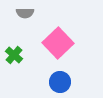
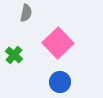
gray semicircle: moved 1 px right; rotated 78 degrees counterclockwise
